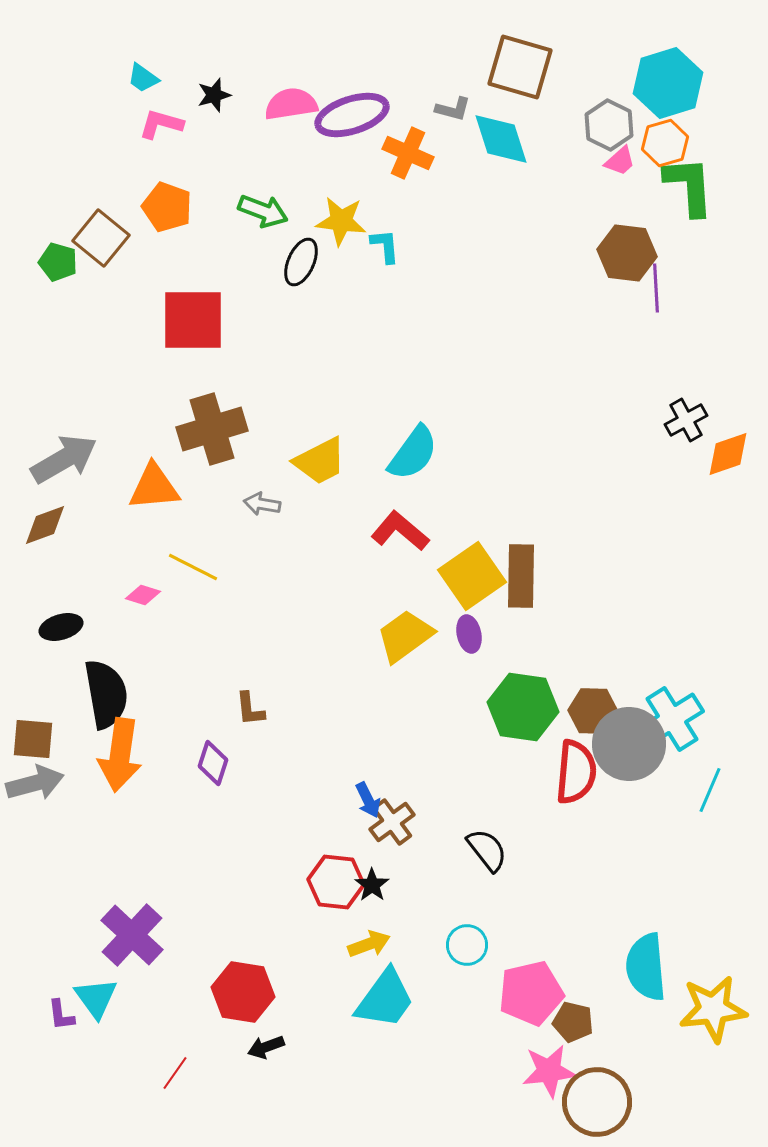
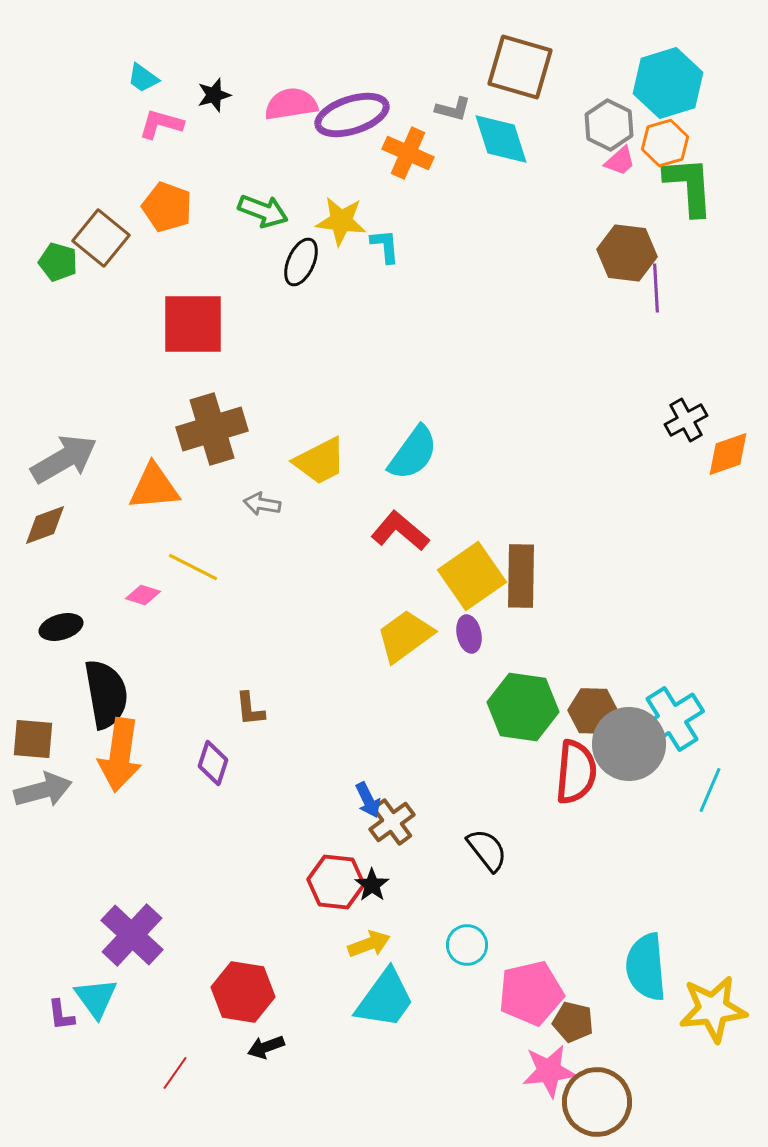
red square at (193, 320): moved 4 px down
gray arrow at (35, 783): moved 8 px right, 7 px down
